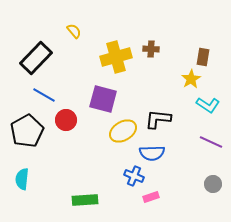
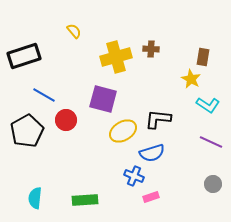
black rectangle: moved 12 px left, 2 px up; rotated 28 degrees clockwise
yellow star: rotated 12 degrees counterclockwise
blue semicircle: rotated 15 degrees counterclockwise
cyan semicircle: moved 13 px right, 19 px down
